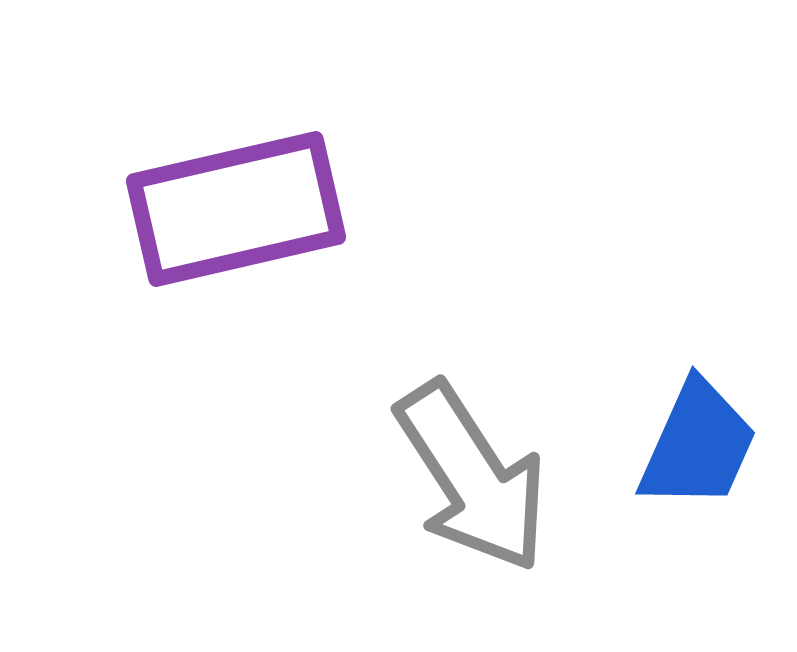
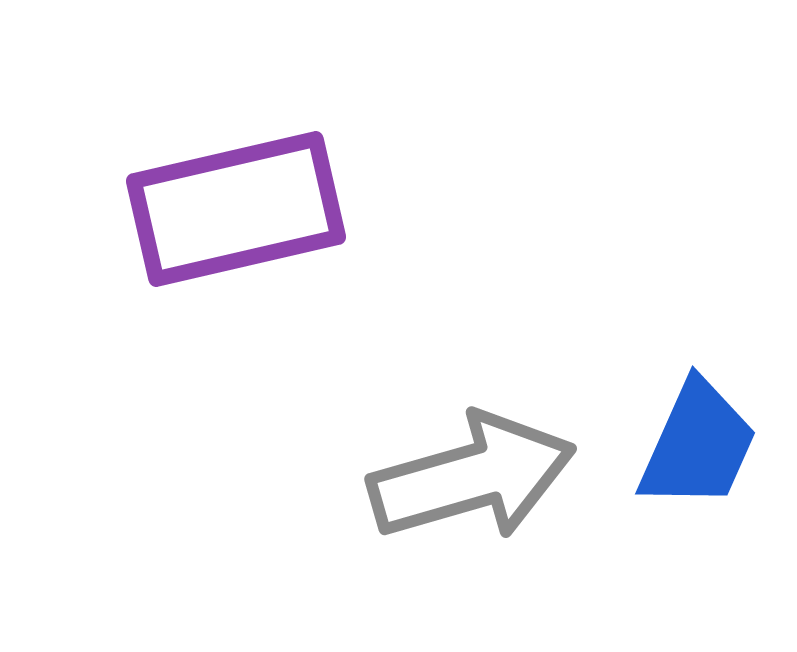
gray arrow: rotated 73 degrees counterclockwise
